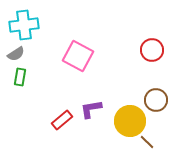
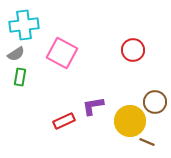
red circle: moved 19 px left
pink square: moved 16 px left, 3 px up
brown circle: moved 1 px left, 2 px down
purple L-shape: moved 2 px right, 3 px up
red rectangle: moved 2 px right, 1 px down; rotated 15 degrees clockwise
brown line: rotated 21 degrees counterclockwise
